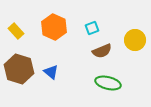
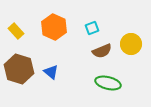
yellow circle: moved 4 px left, 4 px down
